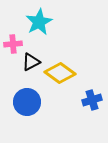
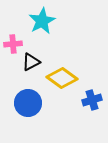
cyan star: moved 3 px right, 1 px up
yellow diamond: moved 2 px right, 5 px down
blue circle: moved 1 px right, 1 px down
